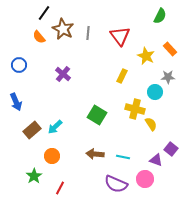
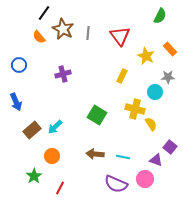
purple cross: rotated 35 degrees clockwise
purple square: moved 1 px left, 2 px up
